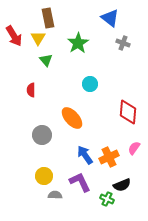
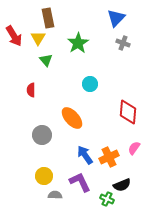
blue triangle: moved 6 px right; rotated 36 degrees clockwise
